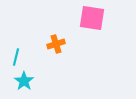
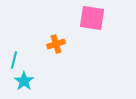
cyan line: moved 2 px left, 3 px down
